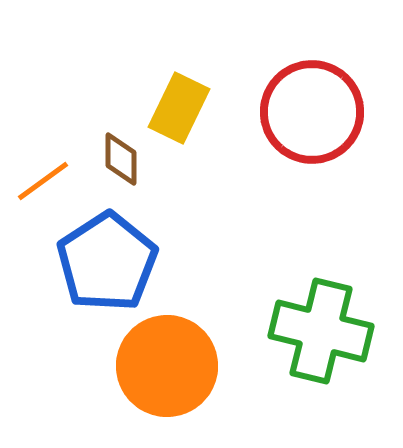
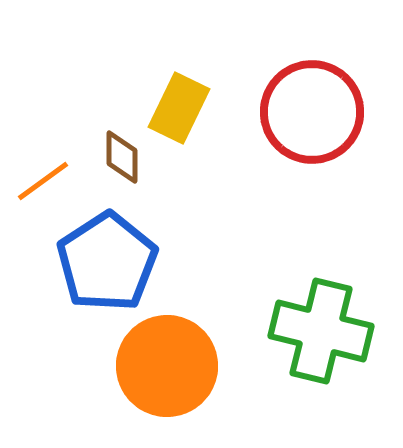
brown diamond: moved 1 px right, 2 px up
